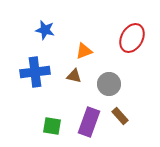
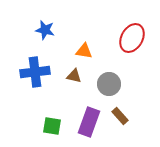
orange triangle: rotated 30 degrees clockwise
